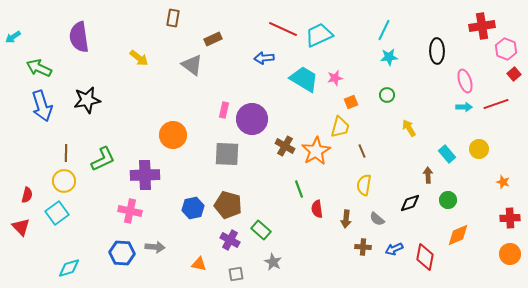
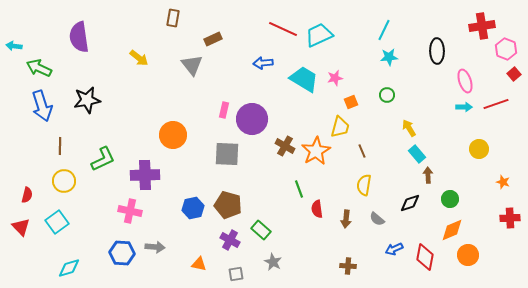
cyan arrow at (13, 37): moved 1 px right, 9 px down; rotated 42 degrees clockwise
blue arrow at (264, 58): moved 1 px left, 5 px down
gray triangle at (192, 65): rotated 15 degrees clockwise
brown line at (66, 153): moved 6 px left, 7 px up
cyan rectangle at (447, 154): moved 30 px left
green circle at (448, 200): moved 2 px right, 1 px up
cyan square at (57, 213): moved 9 px down
orange diamond at (458, 235): moved 6 px left, 5 px up
brown cross at (363, 247): moved 15 px left, 19 px down
orange circle at (510, 254): moved 42 px left, 1 px down
